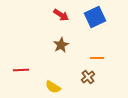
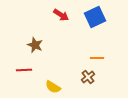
brown star: moved 26 px left; rotated 21 degrees counterclockwise
red line: moved 3 px right
